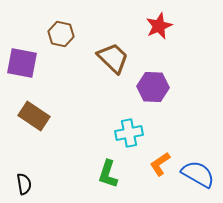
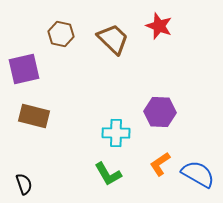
red star: rotated 28 degrees counterclockwise
brown trapezoid: moved 19 px up
purple square: moved 2 px right, 6 px down; rotated 24 degrees counterclockwise
purple hexagon: moved 7 px right, 25 px down
brown rectangle: rotated 20 degrees counterclockwise
cyan cross: moved 13 px left; rotated 12 degrees clockwise
green L-shape: rotated 48 degrees counterclockwise
black semicircle: rotated 10 degrees counterclockwise
